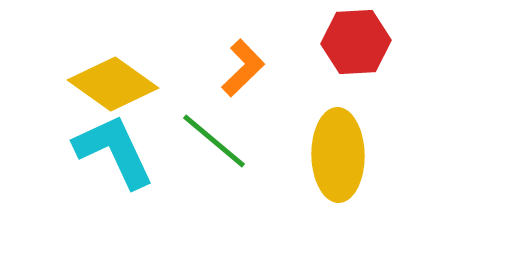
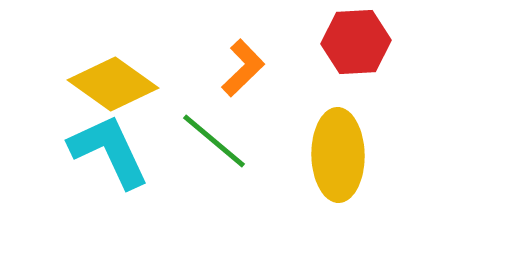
cyan L-shape: moved 5 px left
